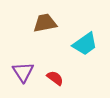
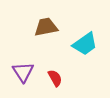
brown trapezoid: moved 1 px right, 4 px down
red semicircle: rotated 24 degrees clockwise
